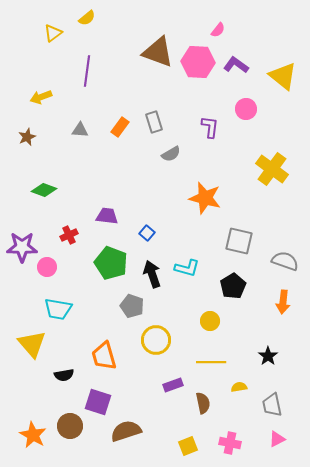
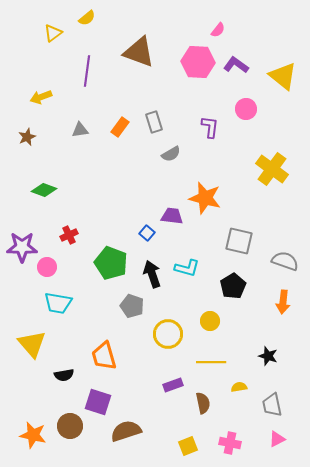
brown triangle at (158, 52): moved 19 px left
gray triangle at (80, 130): rotated 12 degrees counterclockwise
purple trapezoid at (107, 216): moved 65 px right
cyan trapezoid at (58, 309): moved 6 px up
yellow circle at (156, 340): moved 12 px right, 6 px up
black star at (268, 356): rotated 18 degrees counterclockwise
orange star at (33, 435): rotated 16 degrees counterclockwise
